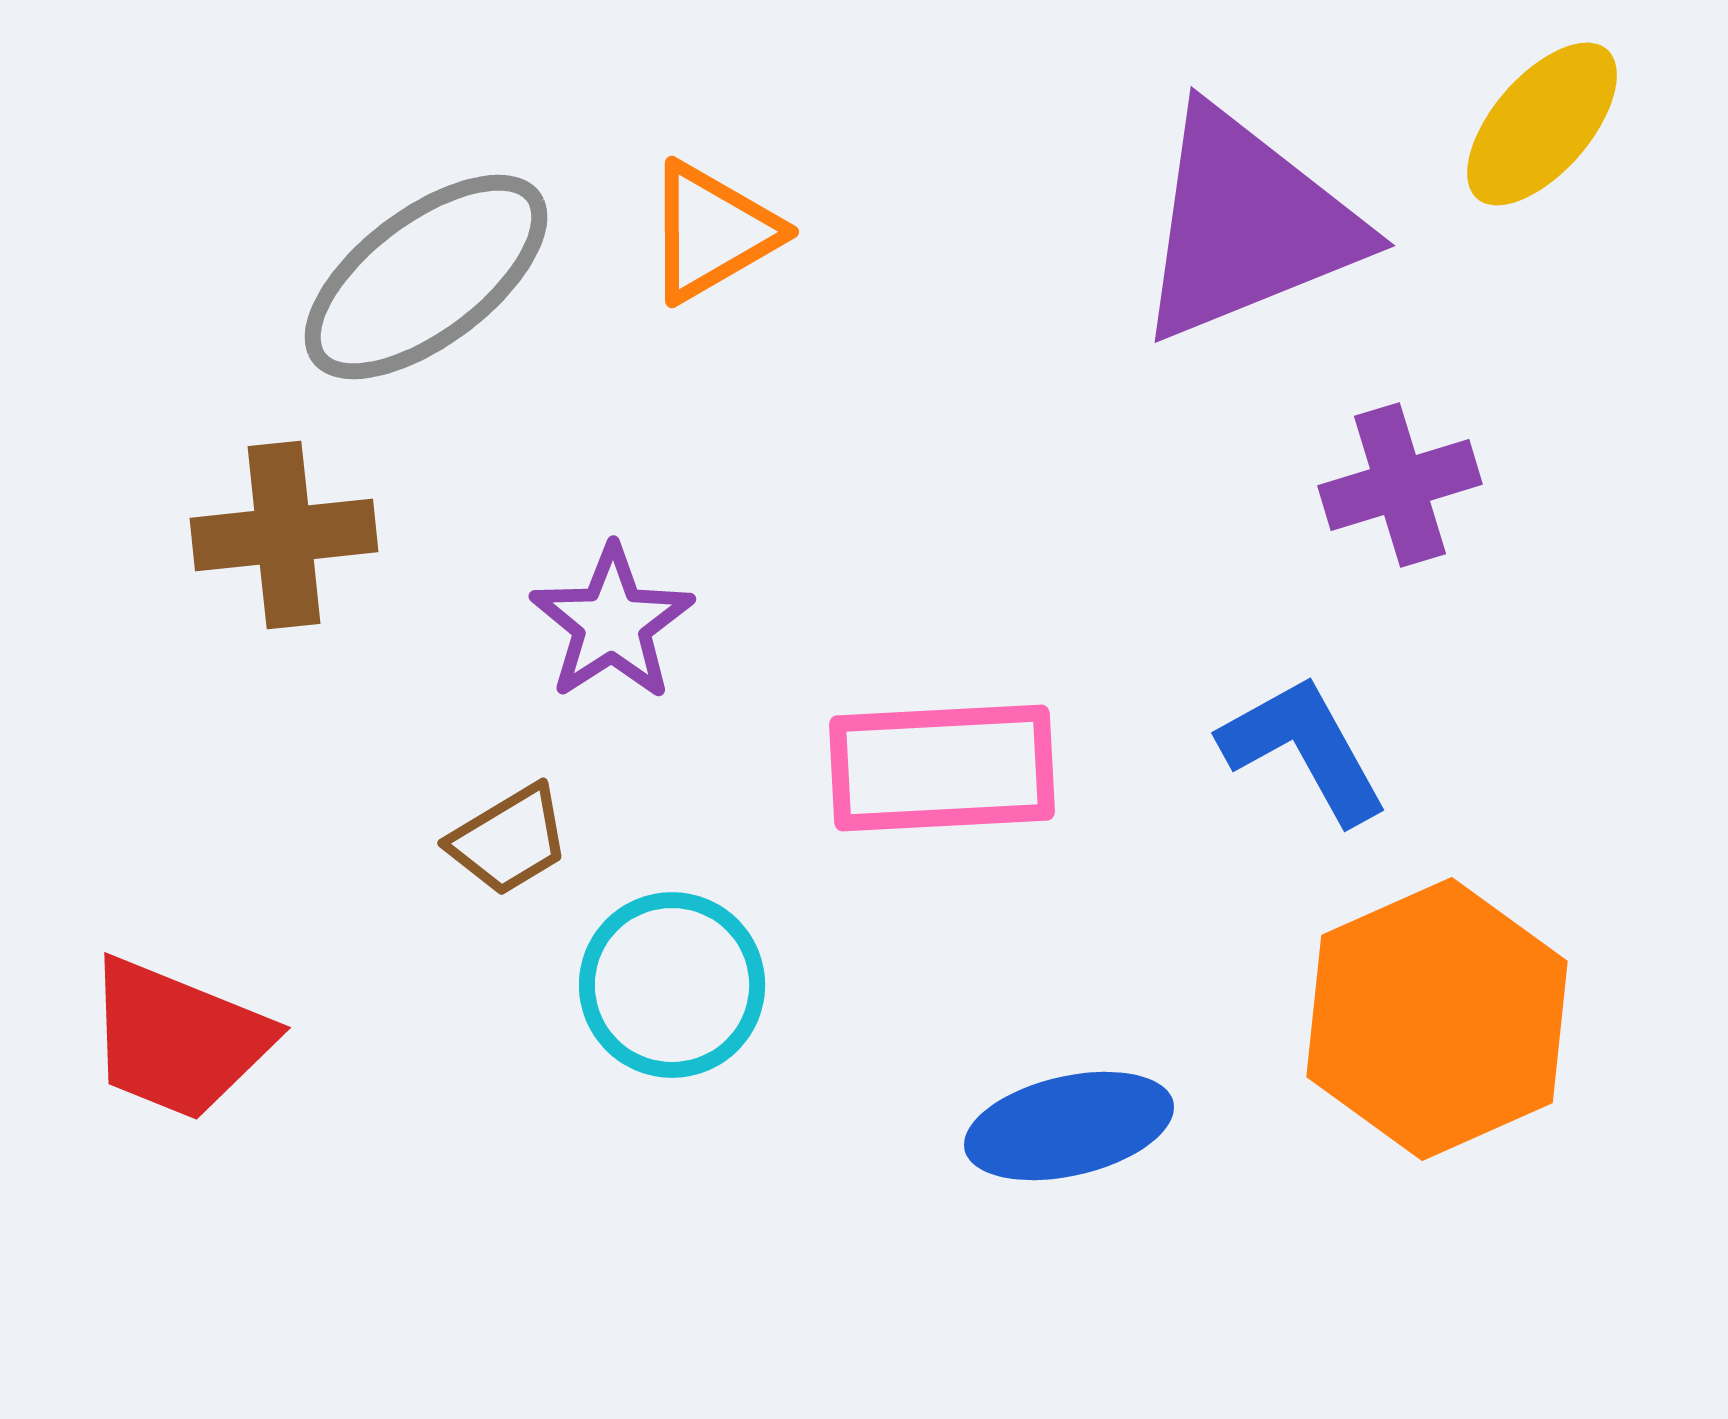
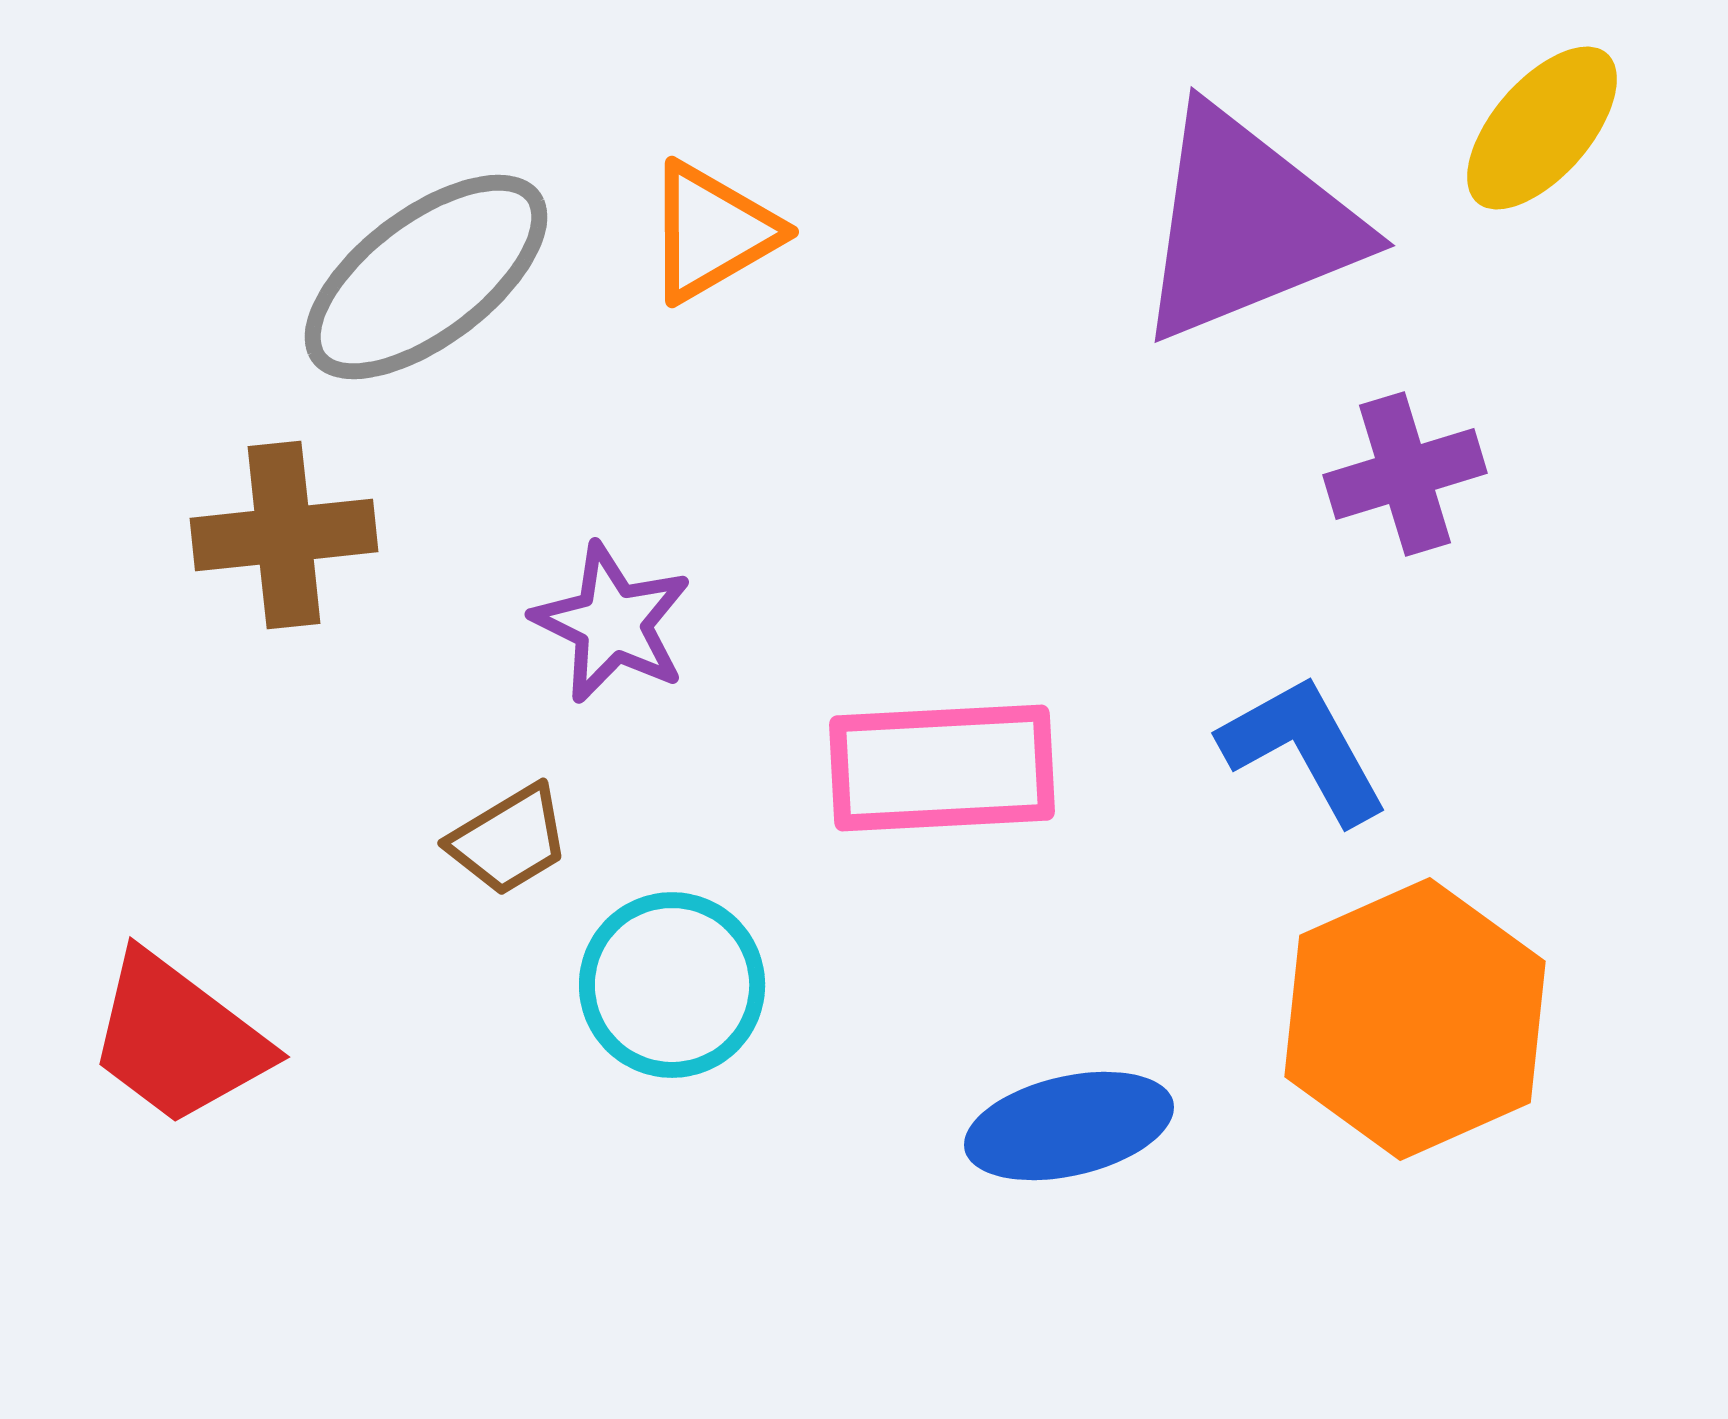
yellow ellipse: moved 4 px down
purple cross: moved 5 px right, 11 px up
purple star: rotated 13 degrees counterclockwise
orange hexagon: moved 22 px left
red trapezoid: rotated 15 degrees clockwise
